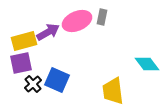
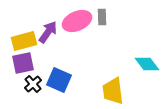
gray rectangle: rotated 14 degrees counterclockwise
purple arrow: rotated 25 degrees counterclockwise
purple square: moved 2 px right
blue square: moved 2 px right
